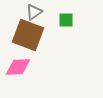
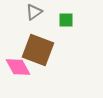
brown square: moved 10 px right, 15 px down
pink diamond: rotated 64 degrees clockwise
